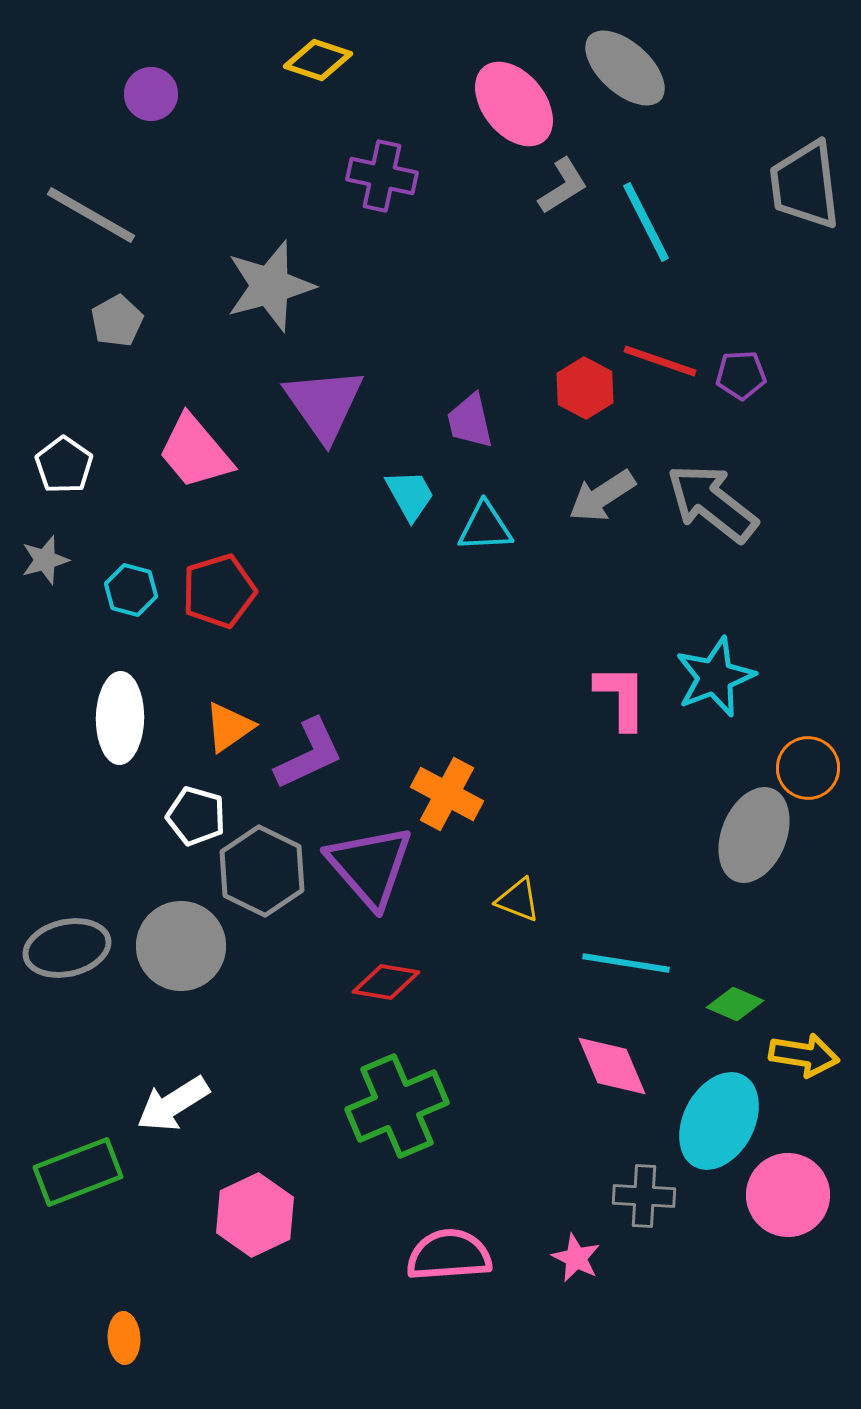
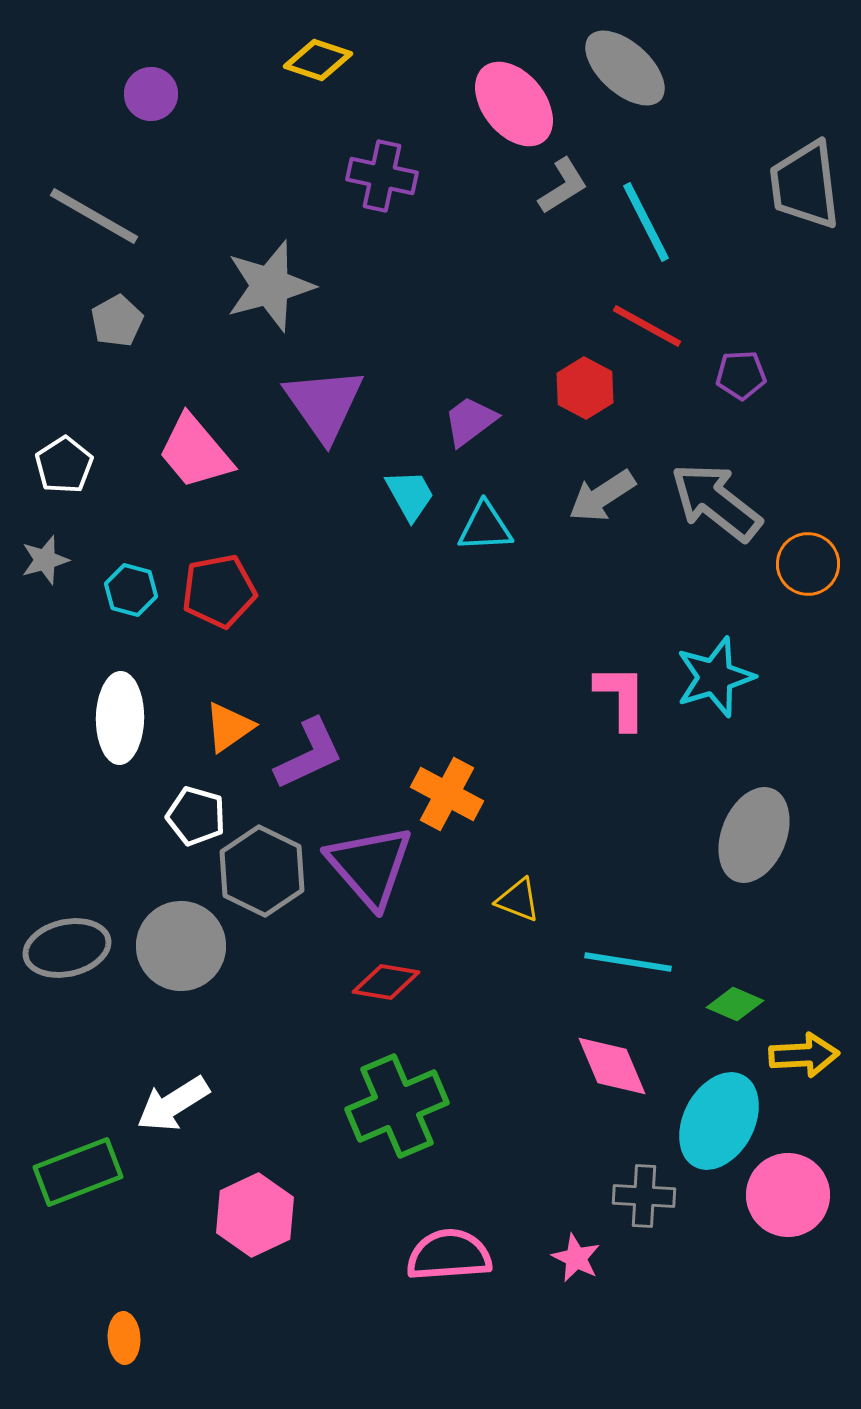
gray line at (91, 215): moved 3 px right, 1 px down
red line at (660, 361): moved 13 px left, 35 px up; rotated 10 degrees clockwise
purple trapezoid at (470, 421): rotated 66 degrees clockwise
white pentagon at (64, 465): rotated 4 degrees clockwise
gray arrow at (712, 503): moved 4 px right, 1 px up
red pentagon at (219, 591): rotated 6 degrees clockwise
cyan star at (715, 677): rotated 4 degrees clockwise
orange circle at (808, 768): moved 204 px up
cyan line at (626, 963): moved 2 px right, 1 px up
yellow arrow at (804, 1055): rotated 12 degrees counterclockwise
